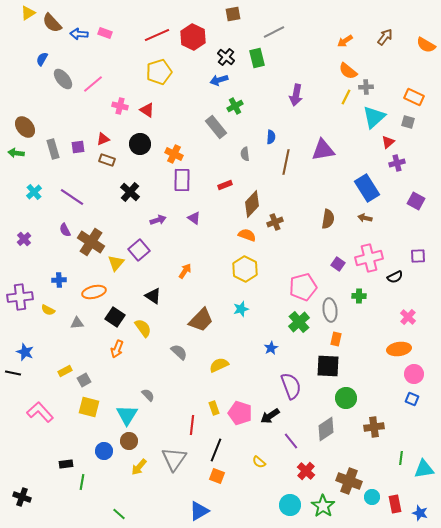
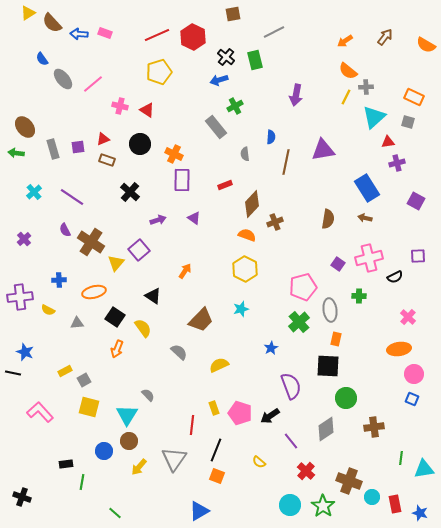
green rectangle at (257, 58): moved 2 px left, 2 px down
blue semicircle at (42, 59): rotated 64 degrees counterclockwise
red triangle at (388, 142): rotated 32 degrees clockwise
green line at (119, 514): moved 4 px left, 1 px up
